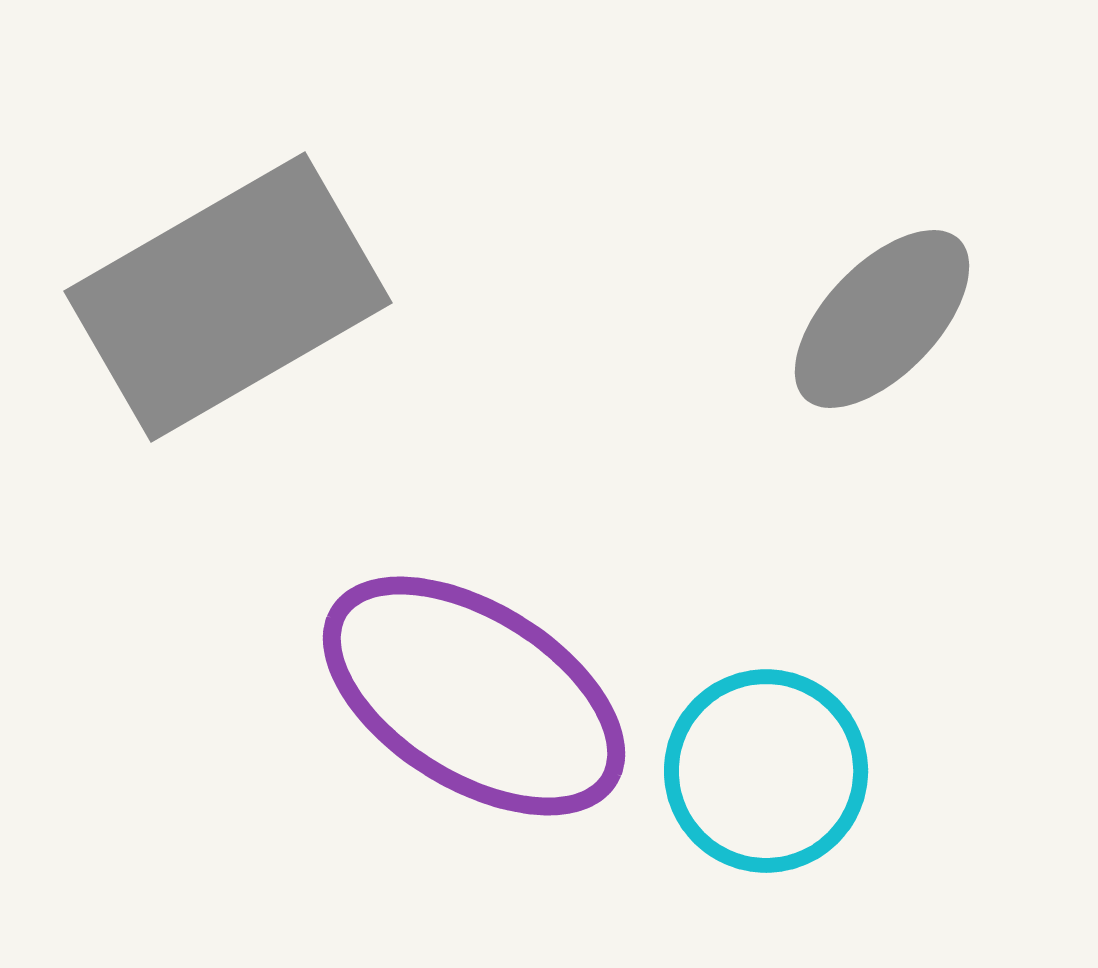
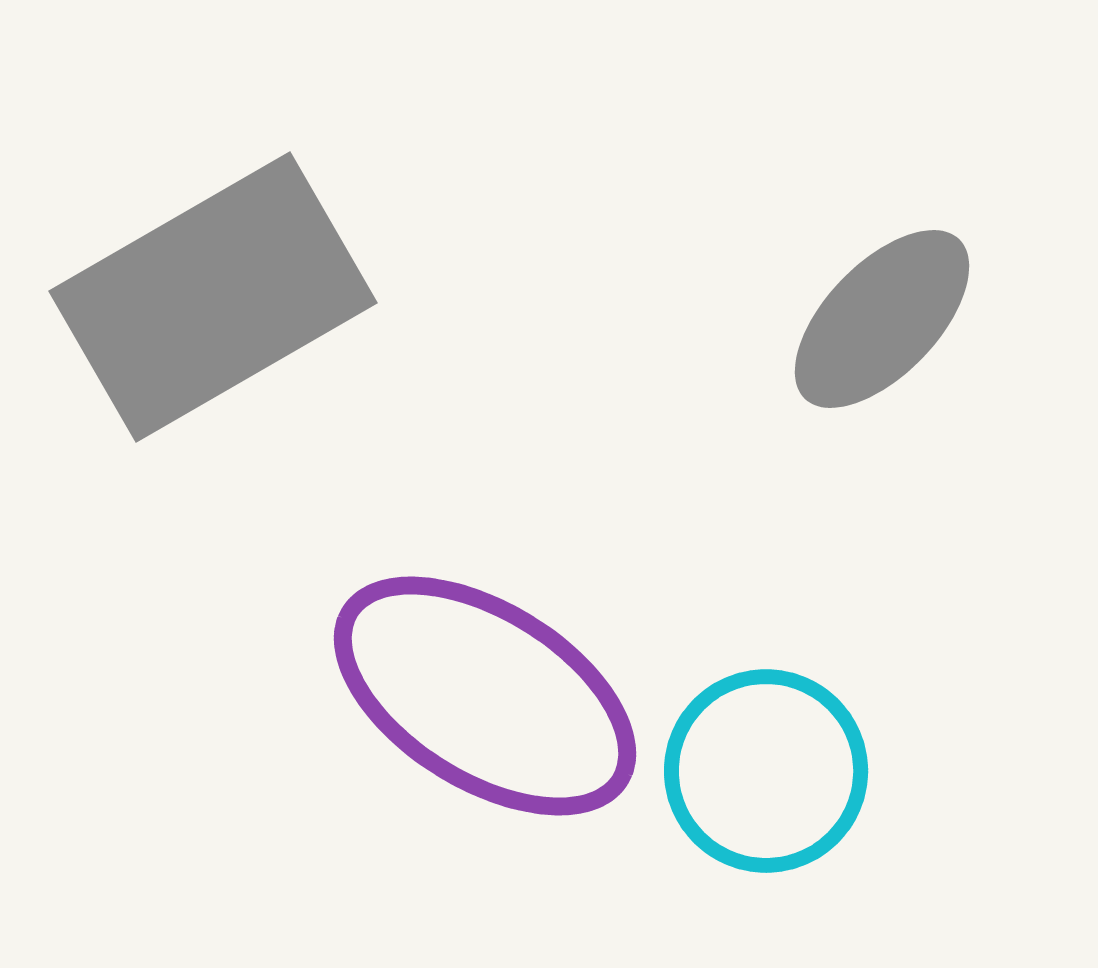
gray rectangle: moved 15 px left
purple ellipse: moved 11 px right
